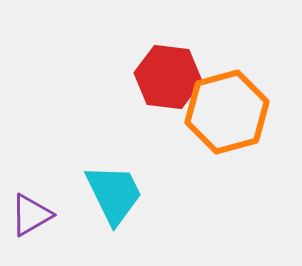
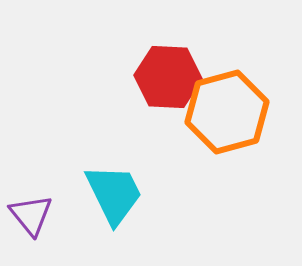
red hexagon: rotated 4 degrees counterclockwise
purple triangle: rotated 39 degrees counterclockwise
